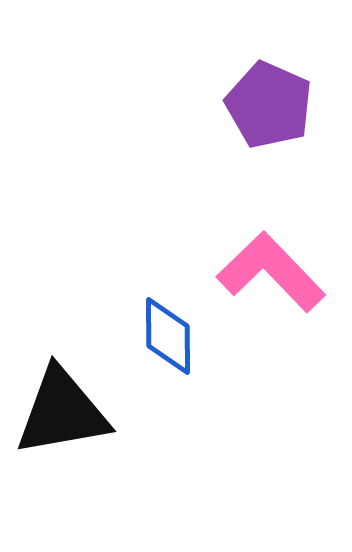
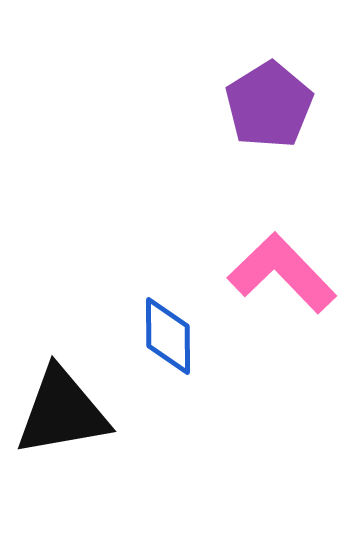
purple pentagon: rotated 16 degrees clockwise
pink L-shape: moved 11 px right, 1 px down
